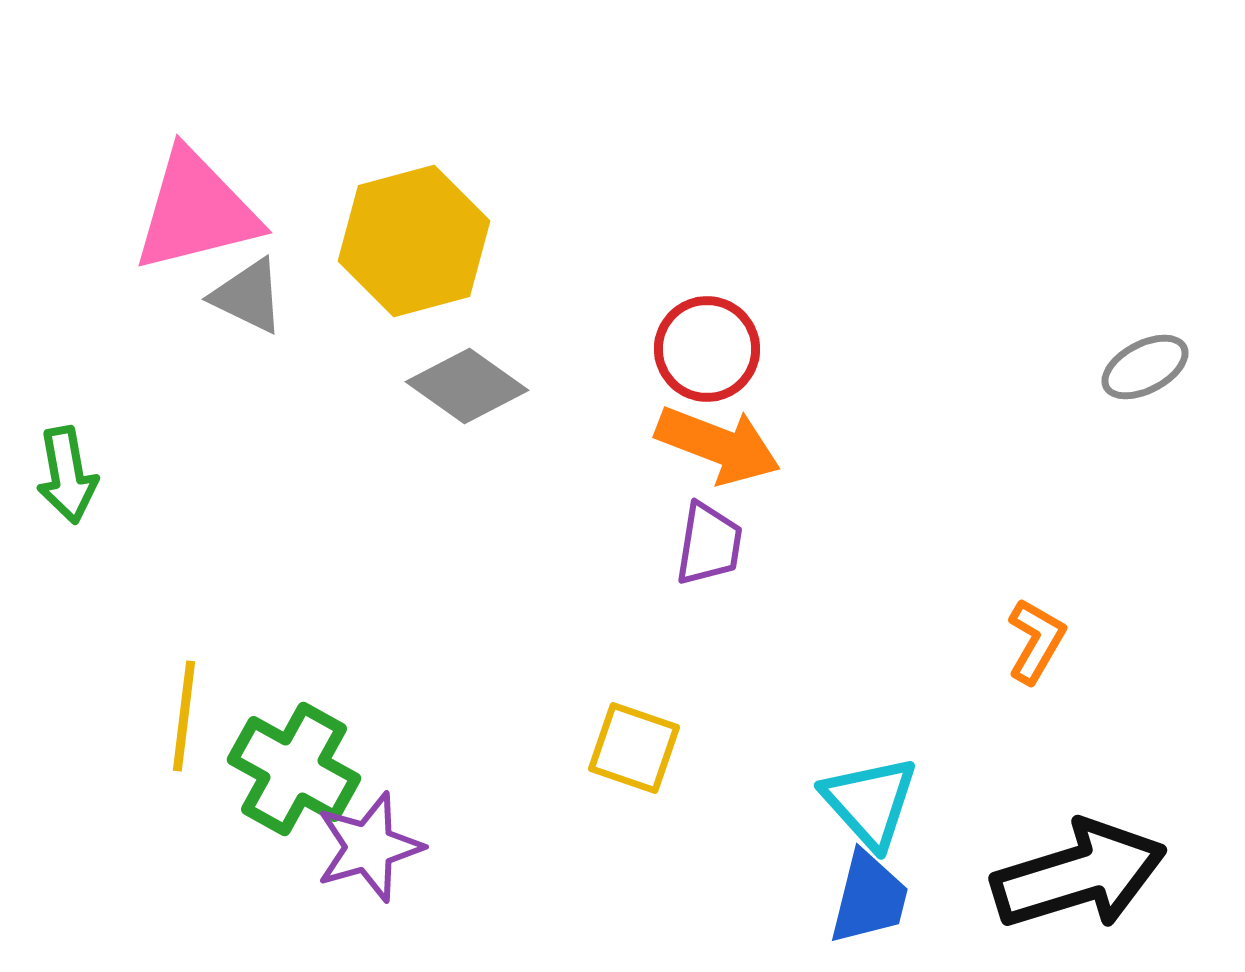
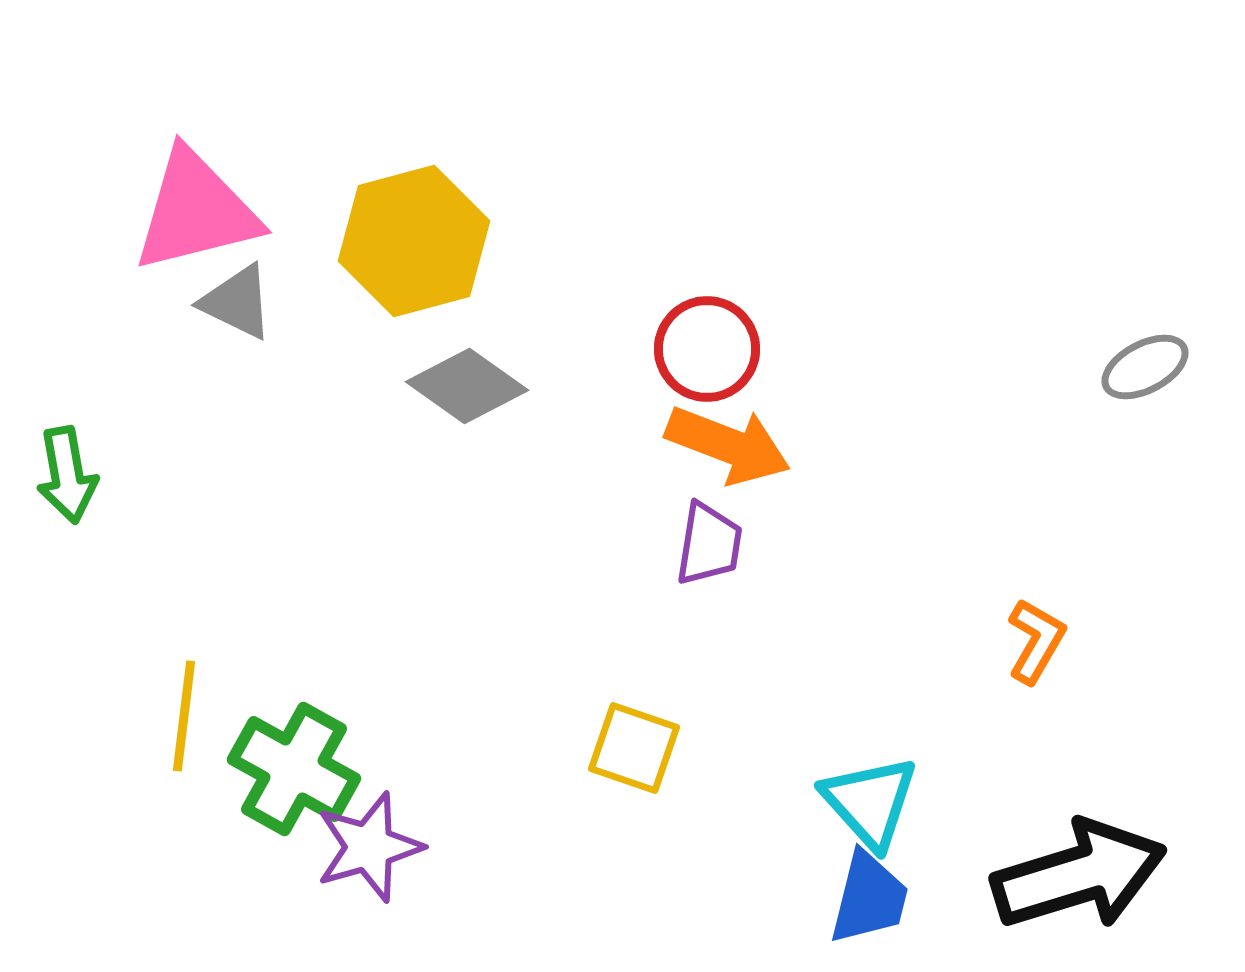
gray triangle: moved 11 px left, 6 px down
orange arrow: moved 10 px right
